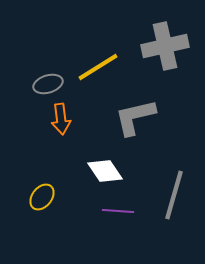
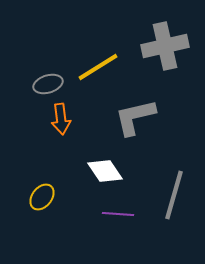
purple line: moved 3 px down
